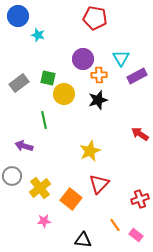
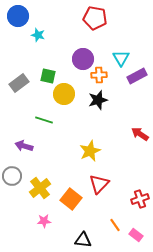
green square: moved 2 px up
green line: rotated 60 degrees counterclockwise
